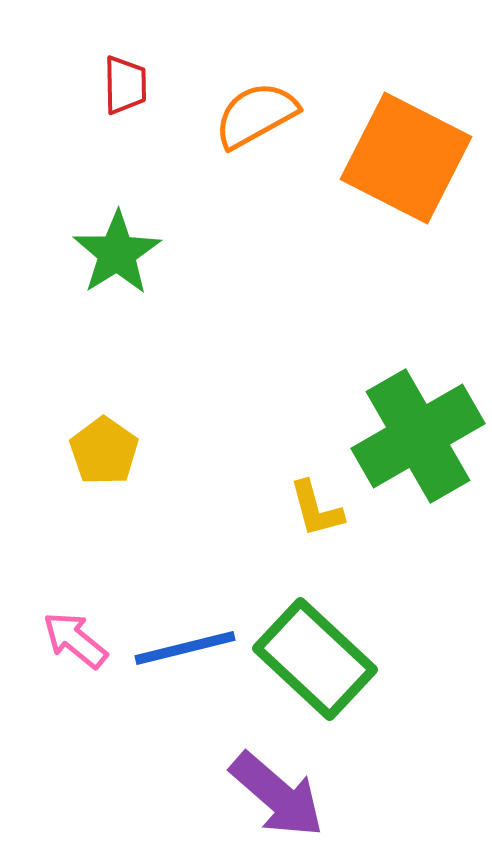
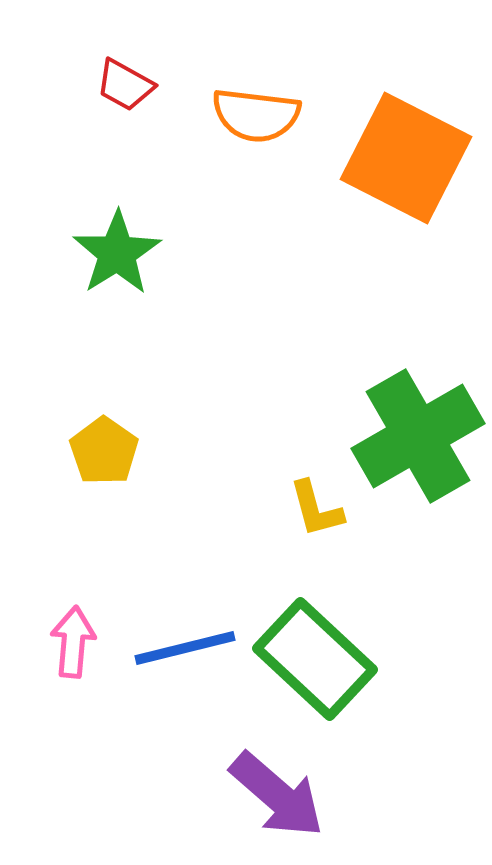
red trapezoid: rotated 120 degrees clockwise
orange semicircle: rotated 144 degrees counterclockwise
pink arrow: moved 2 px left, 2 px down; rotated 56 degrees clockwise
